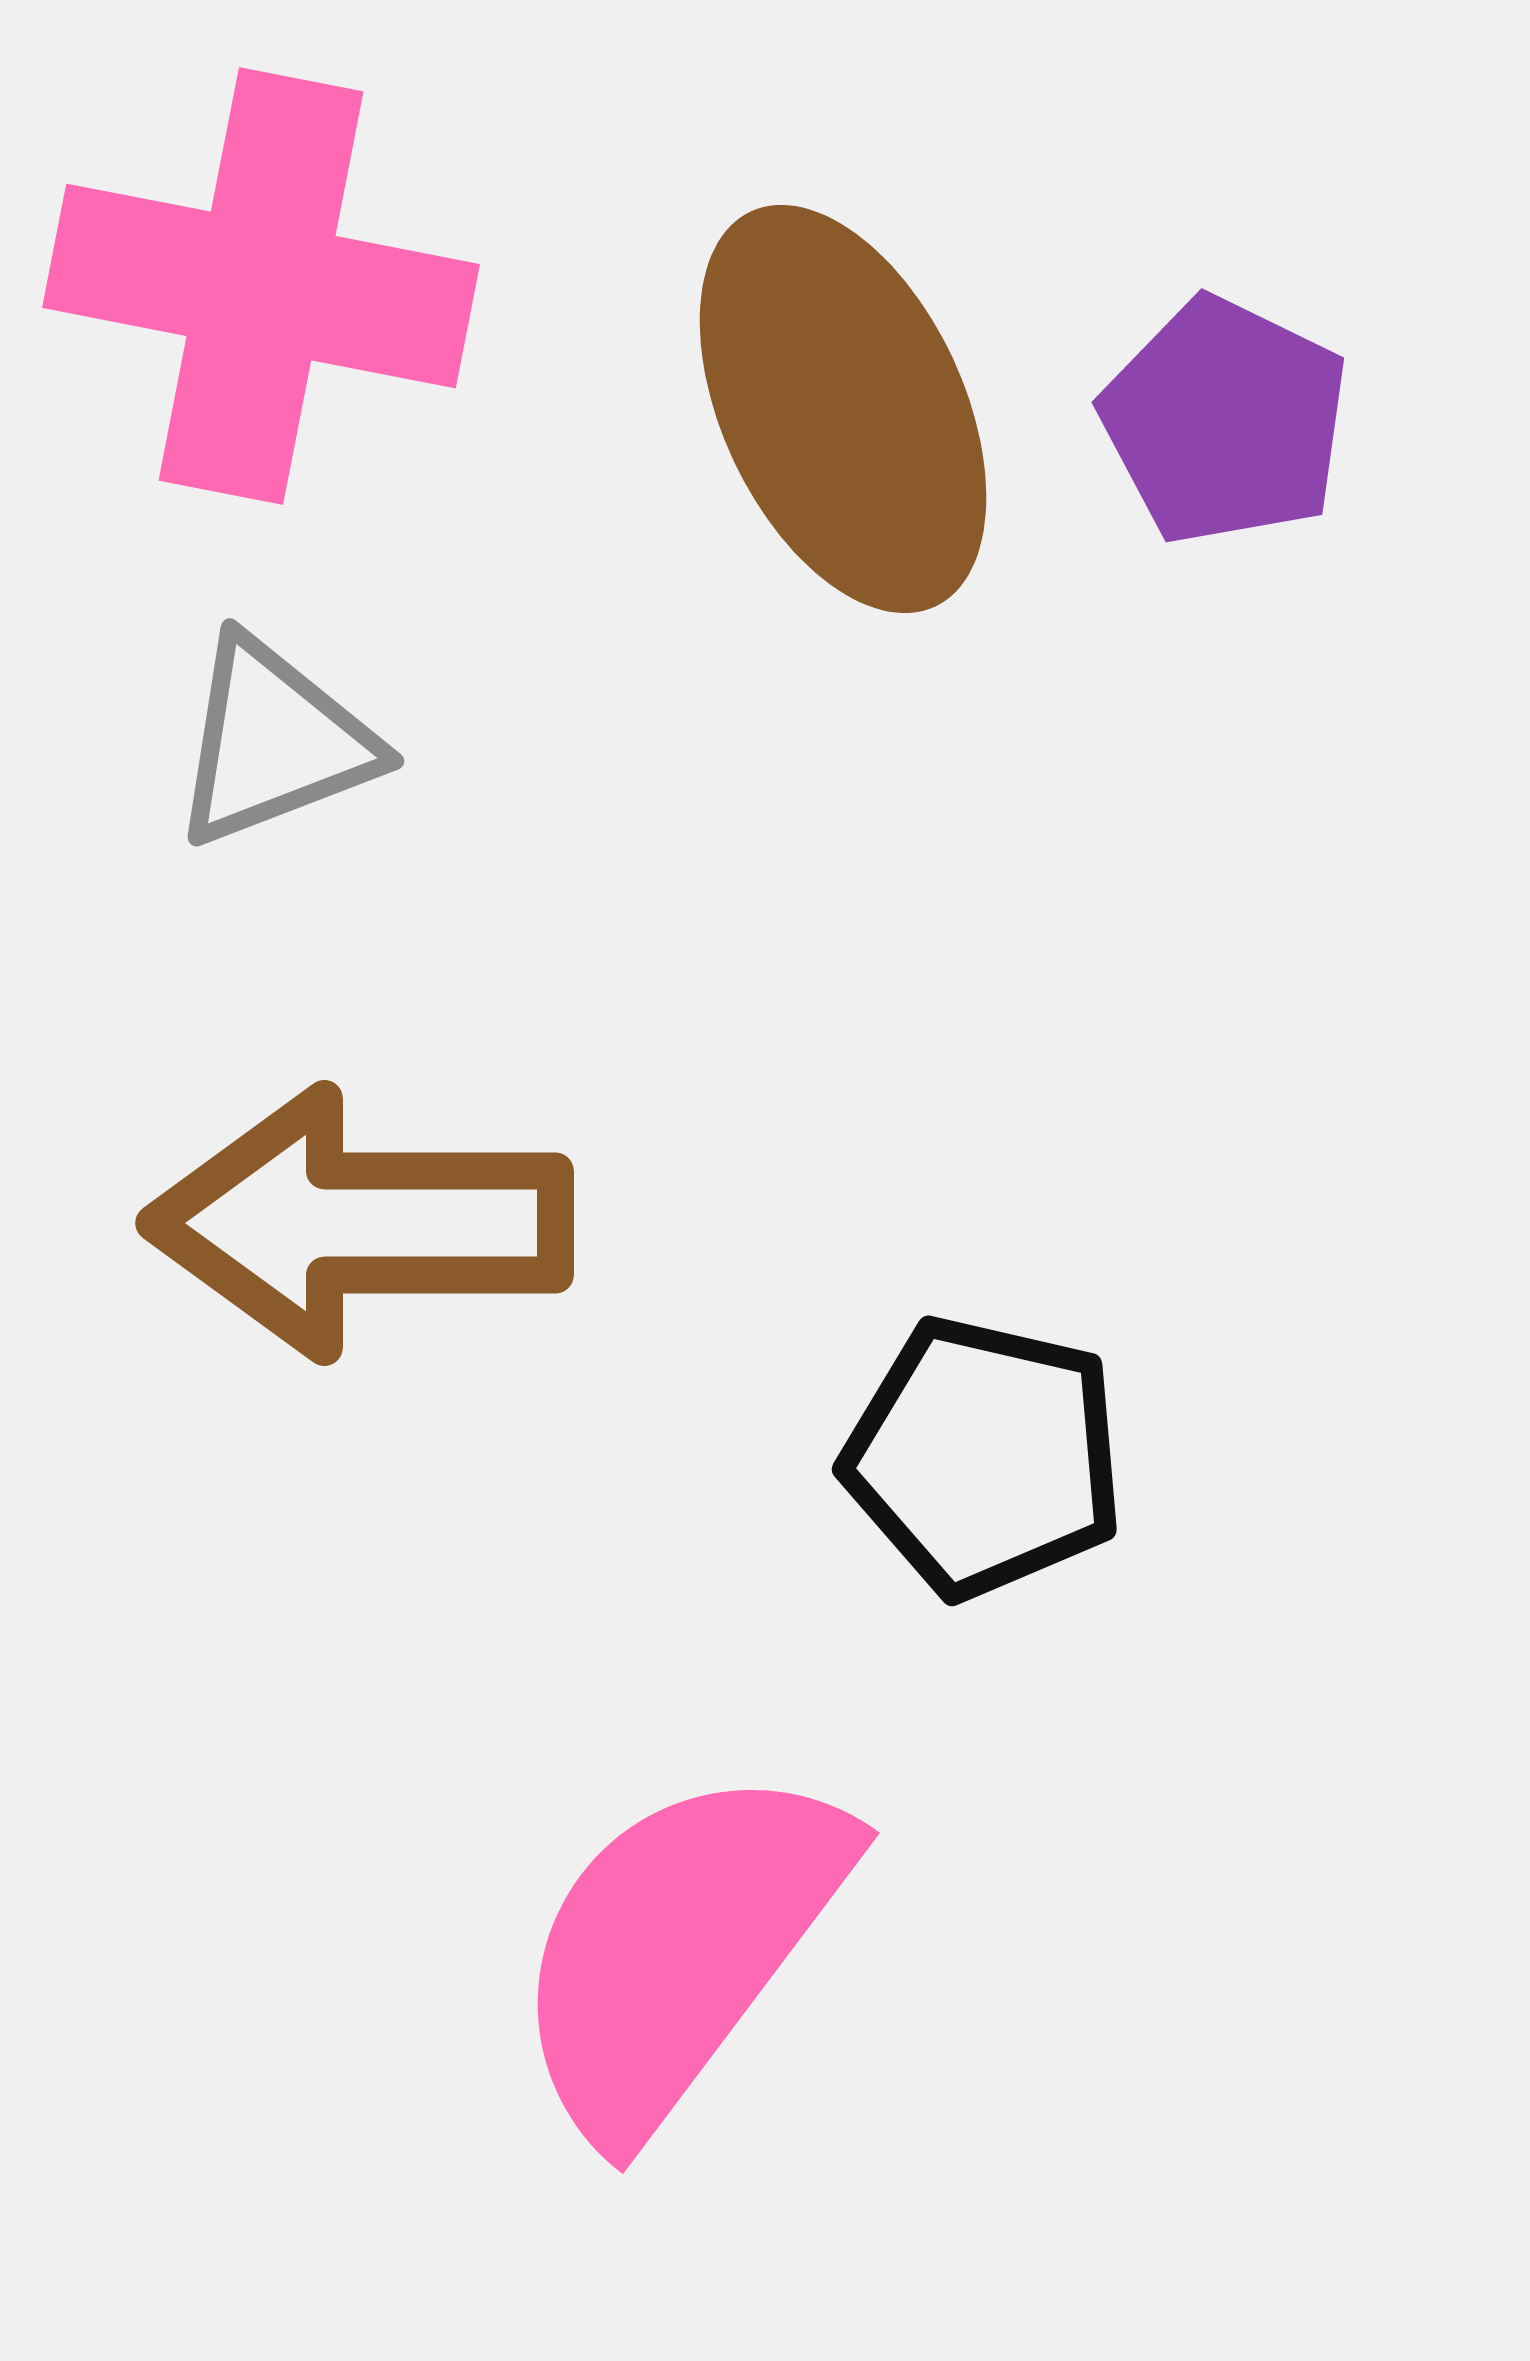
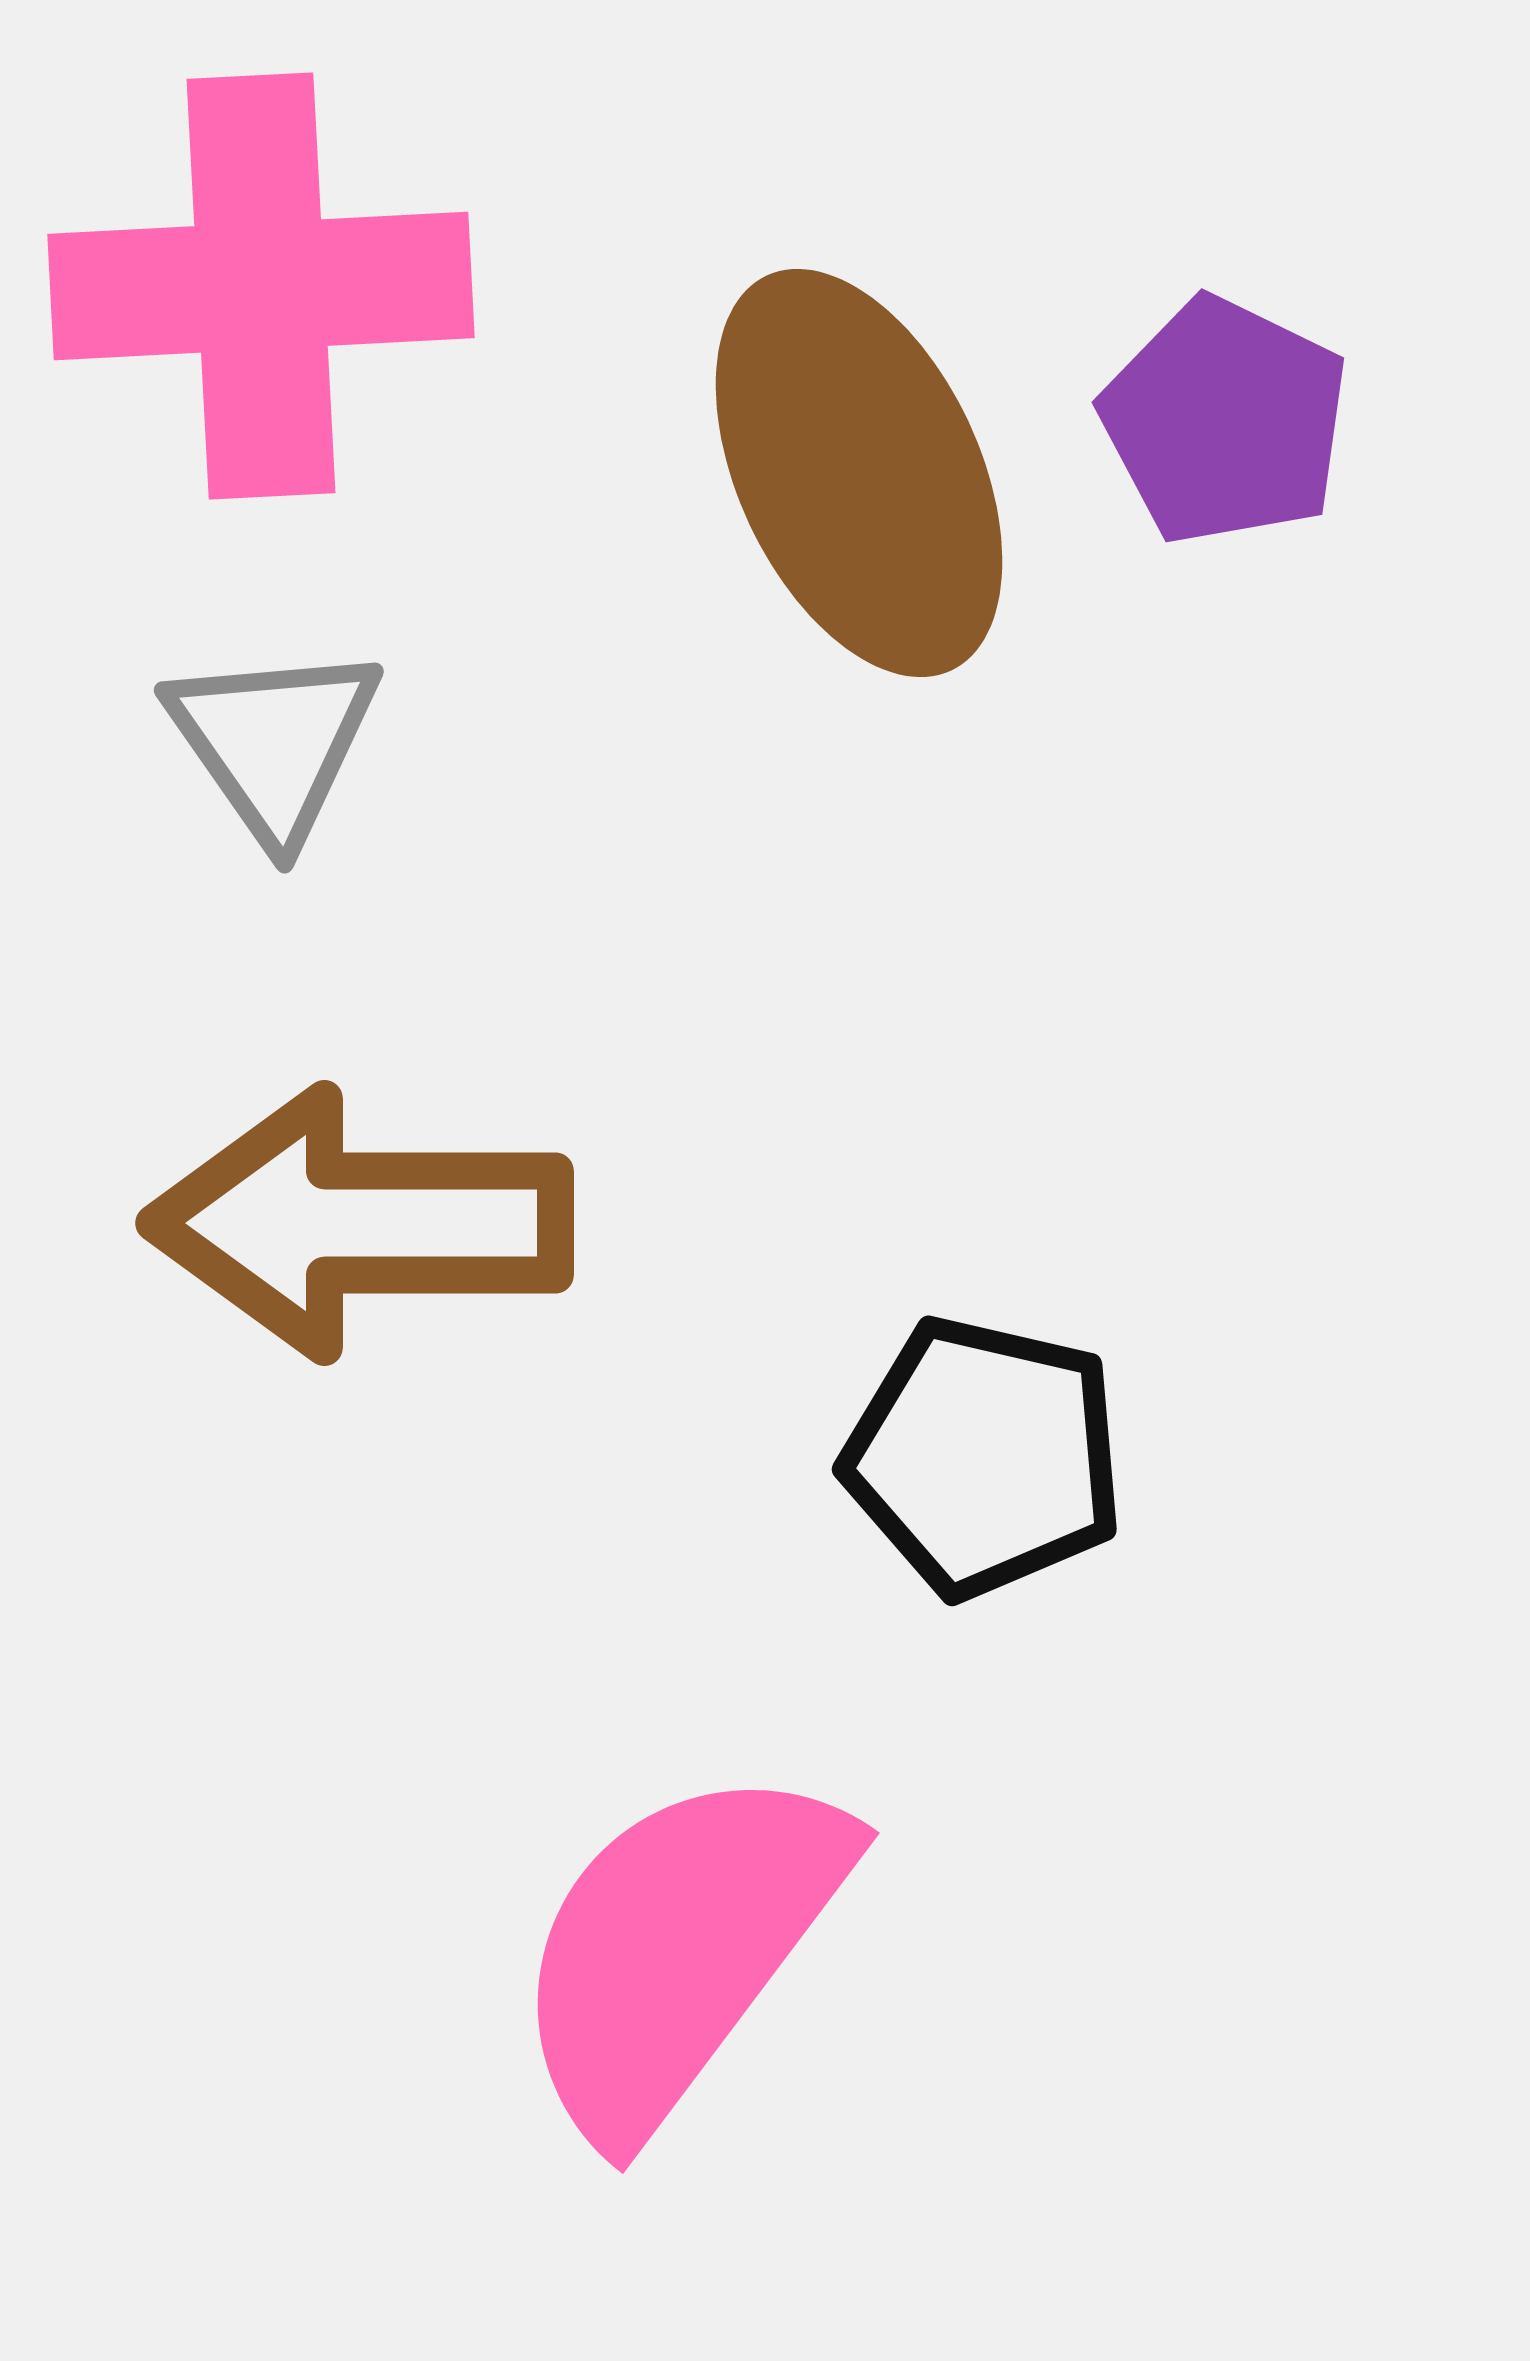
pink cross: rotated 14 degrees counterclockwise
brown ellipse: moved 16 px right, 64 px down
gray triangle: rotated 44 degrees counterclockwise
